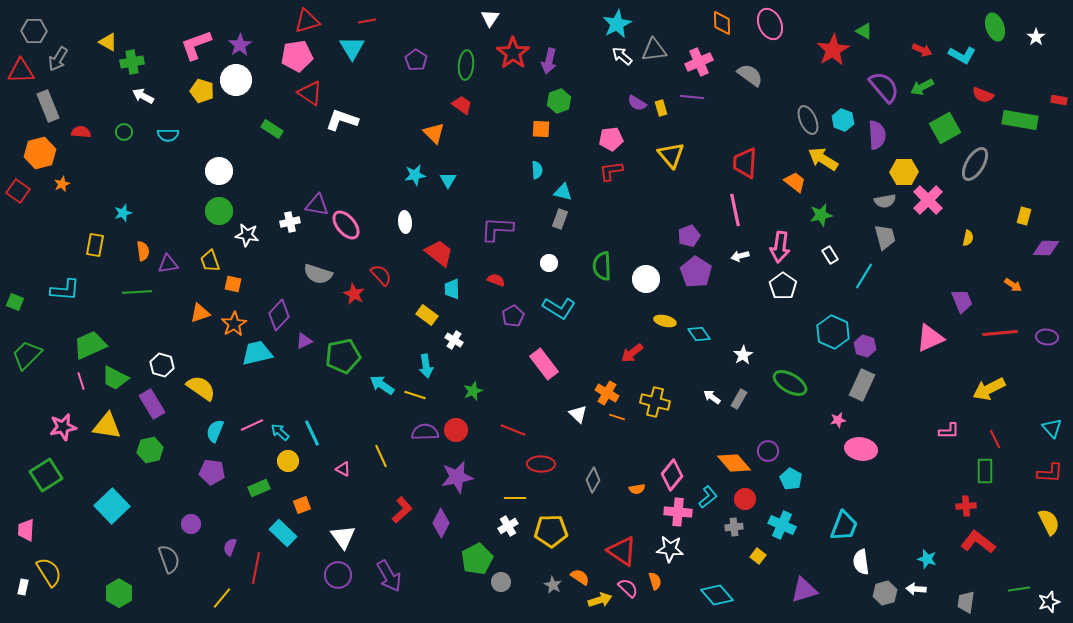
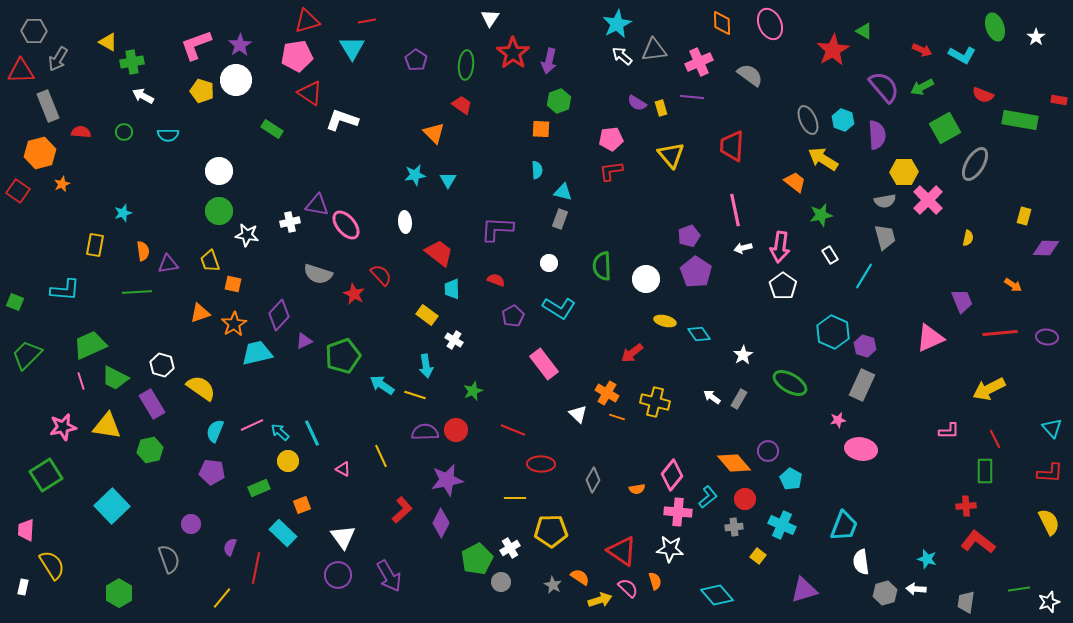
red trapezoid at (745, 163): moved 13 px left, 17 px up
white arrow at (740, 256): moved 3 px right, 8 px up
green pentagon at (343, 356): rotated 8 degrees counterclockwise
purple star at (457, 477): moved 10 px left, 3 px down
white cross at (508, 526): moved 2 px right, 22 px down
yellow semicircle at (49, 572): moved 3 px right, 7 px up
